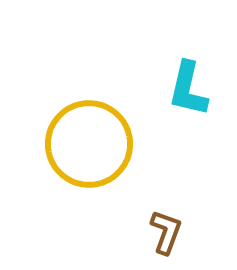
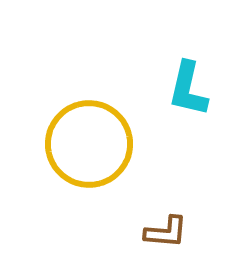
brown L-shape: rotated 75 degrees clockwise
